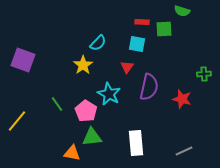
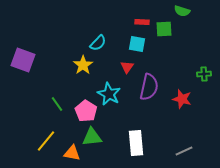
yellow line: moved 29 px right, 20 px down
